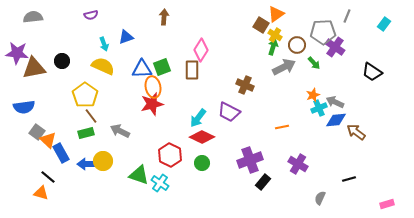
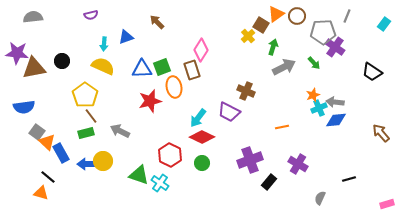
brown arrow at (164, 17): moved 7 px left, 5 px down; rotated 49 degrees counterclockwise
yellow cross at (275, 35): moved 27 px left, 1 px down; rotated 16 degrees clockwise
cyan arrow at (104, 44): rotated 24 degrees clockwise
brown circle at (297, 45): moved 29 px up
brown rectangle at (192, 70): rotated 18 degrees counterclockwise
brown cross at (245, 85): moved 1 px right, 6 px down
orange ellipse at (153, 87): moved 21 px right
gray arrow at (335, 102): rotated 18 degrees counterclockwise
red star at (152, 104): moved 2 px left, 3 px up
brown arrow at (356, 132): moved 25 px right, 1 px down; rotated 12 degrees clockwise
orange triangle at (48, 140): moved 1 px left, 2 px down
black rectangle at (263, 182): moved 6 px right
